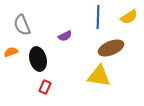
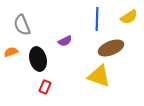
blue line: moved 1 px left, 2 px down
purple semicircle: moved 5 px down
yellow triangle: rotated 10 degrees clockwise
